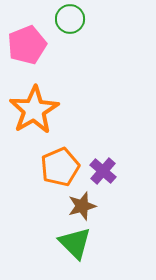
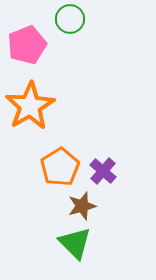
orange star: moved 4 px left, 4 px up
orange pentagon: rotated 9 degrees counterclockwise
